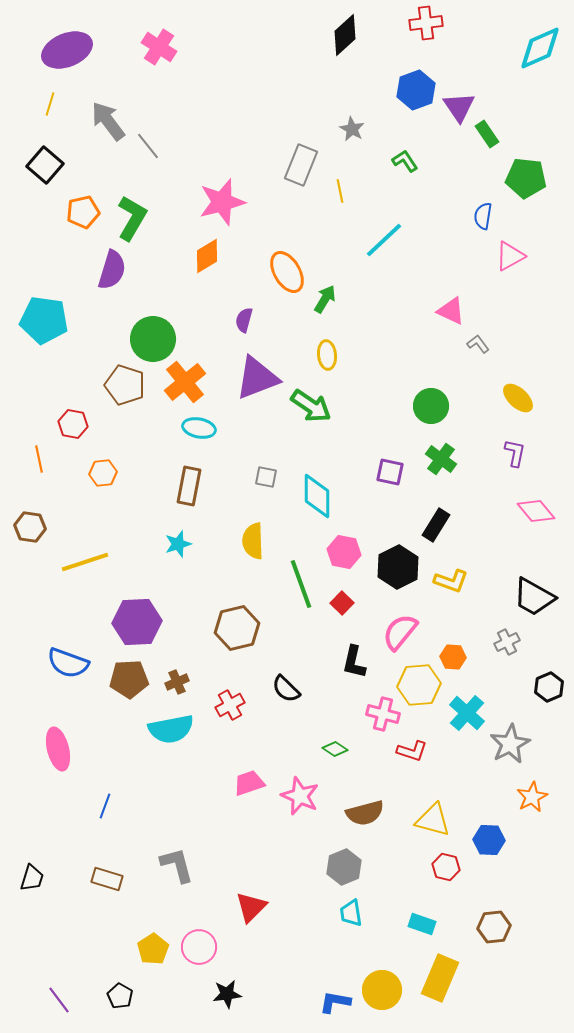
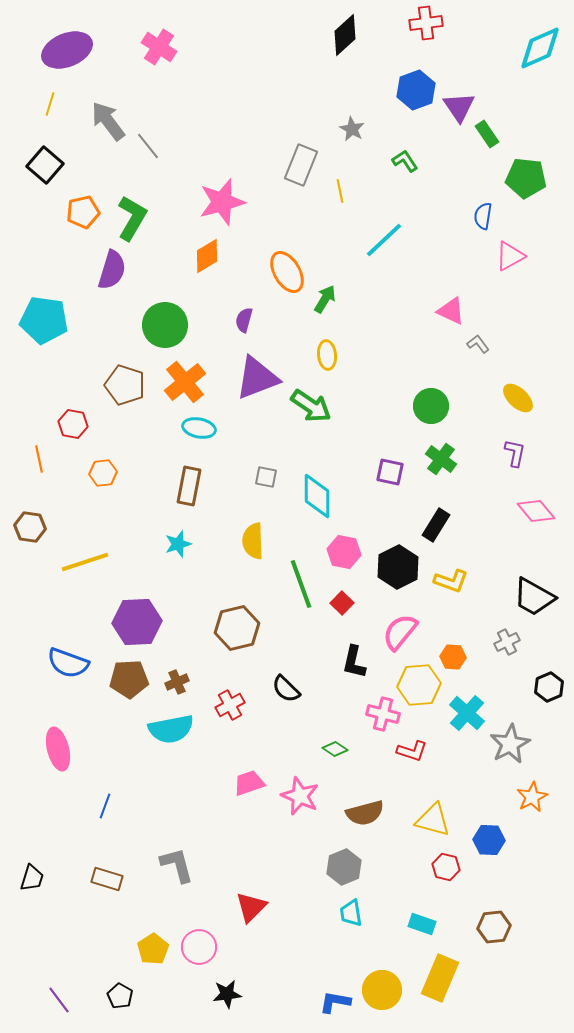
green circle at (153, 339): moved 12 px right, 14 px up
